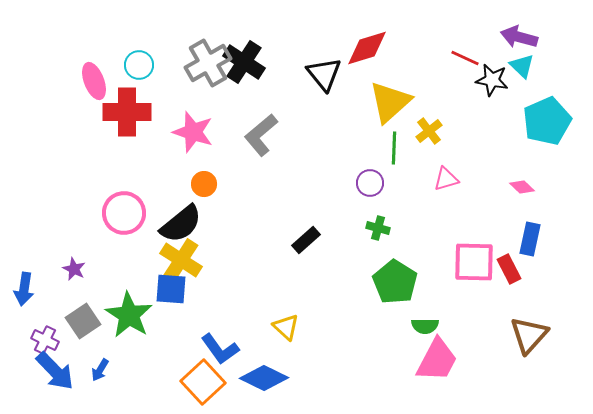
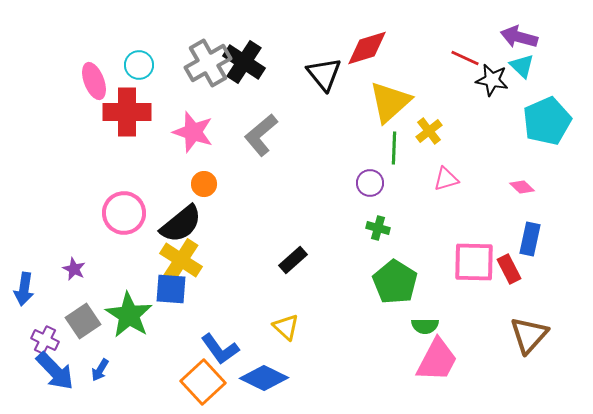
black rectangle at (306, 240): moved 13 px left, 20 px down
